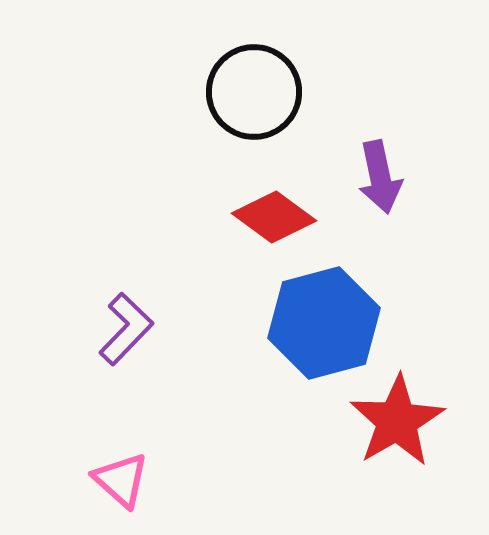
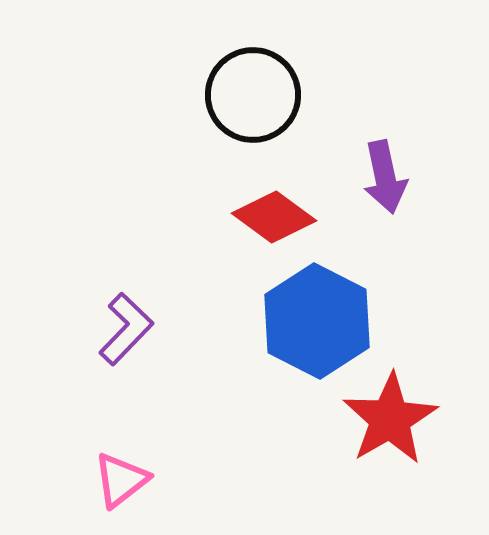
black circle: moved 1 px left, 3 px down
purple arrow: moved 5 px right
blue hexagon: moved 7 px left, 2 px up; rotated 18 degrees counterclockwise
red star: moved 7 px left, 2 px up
pink triangle: rotated 40 degrees clockwise
